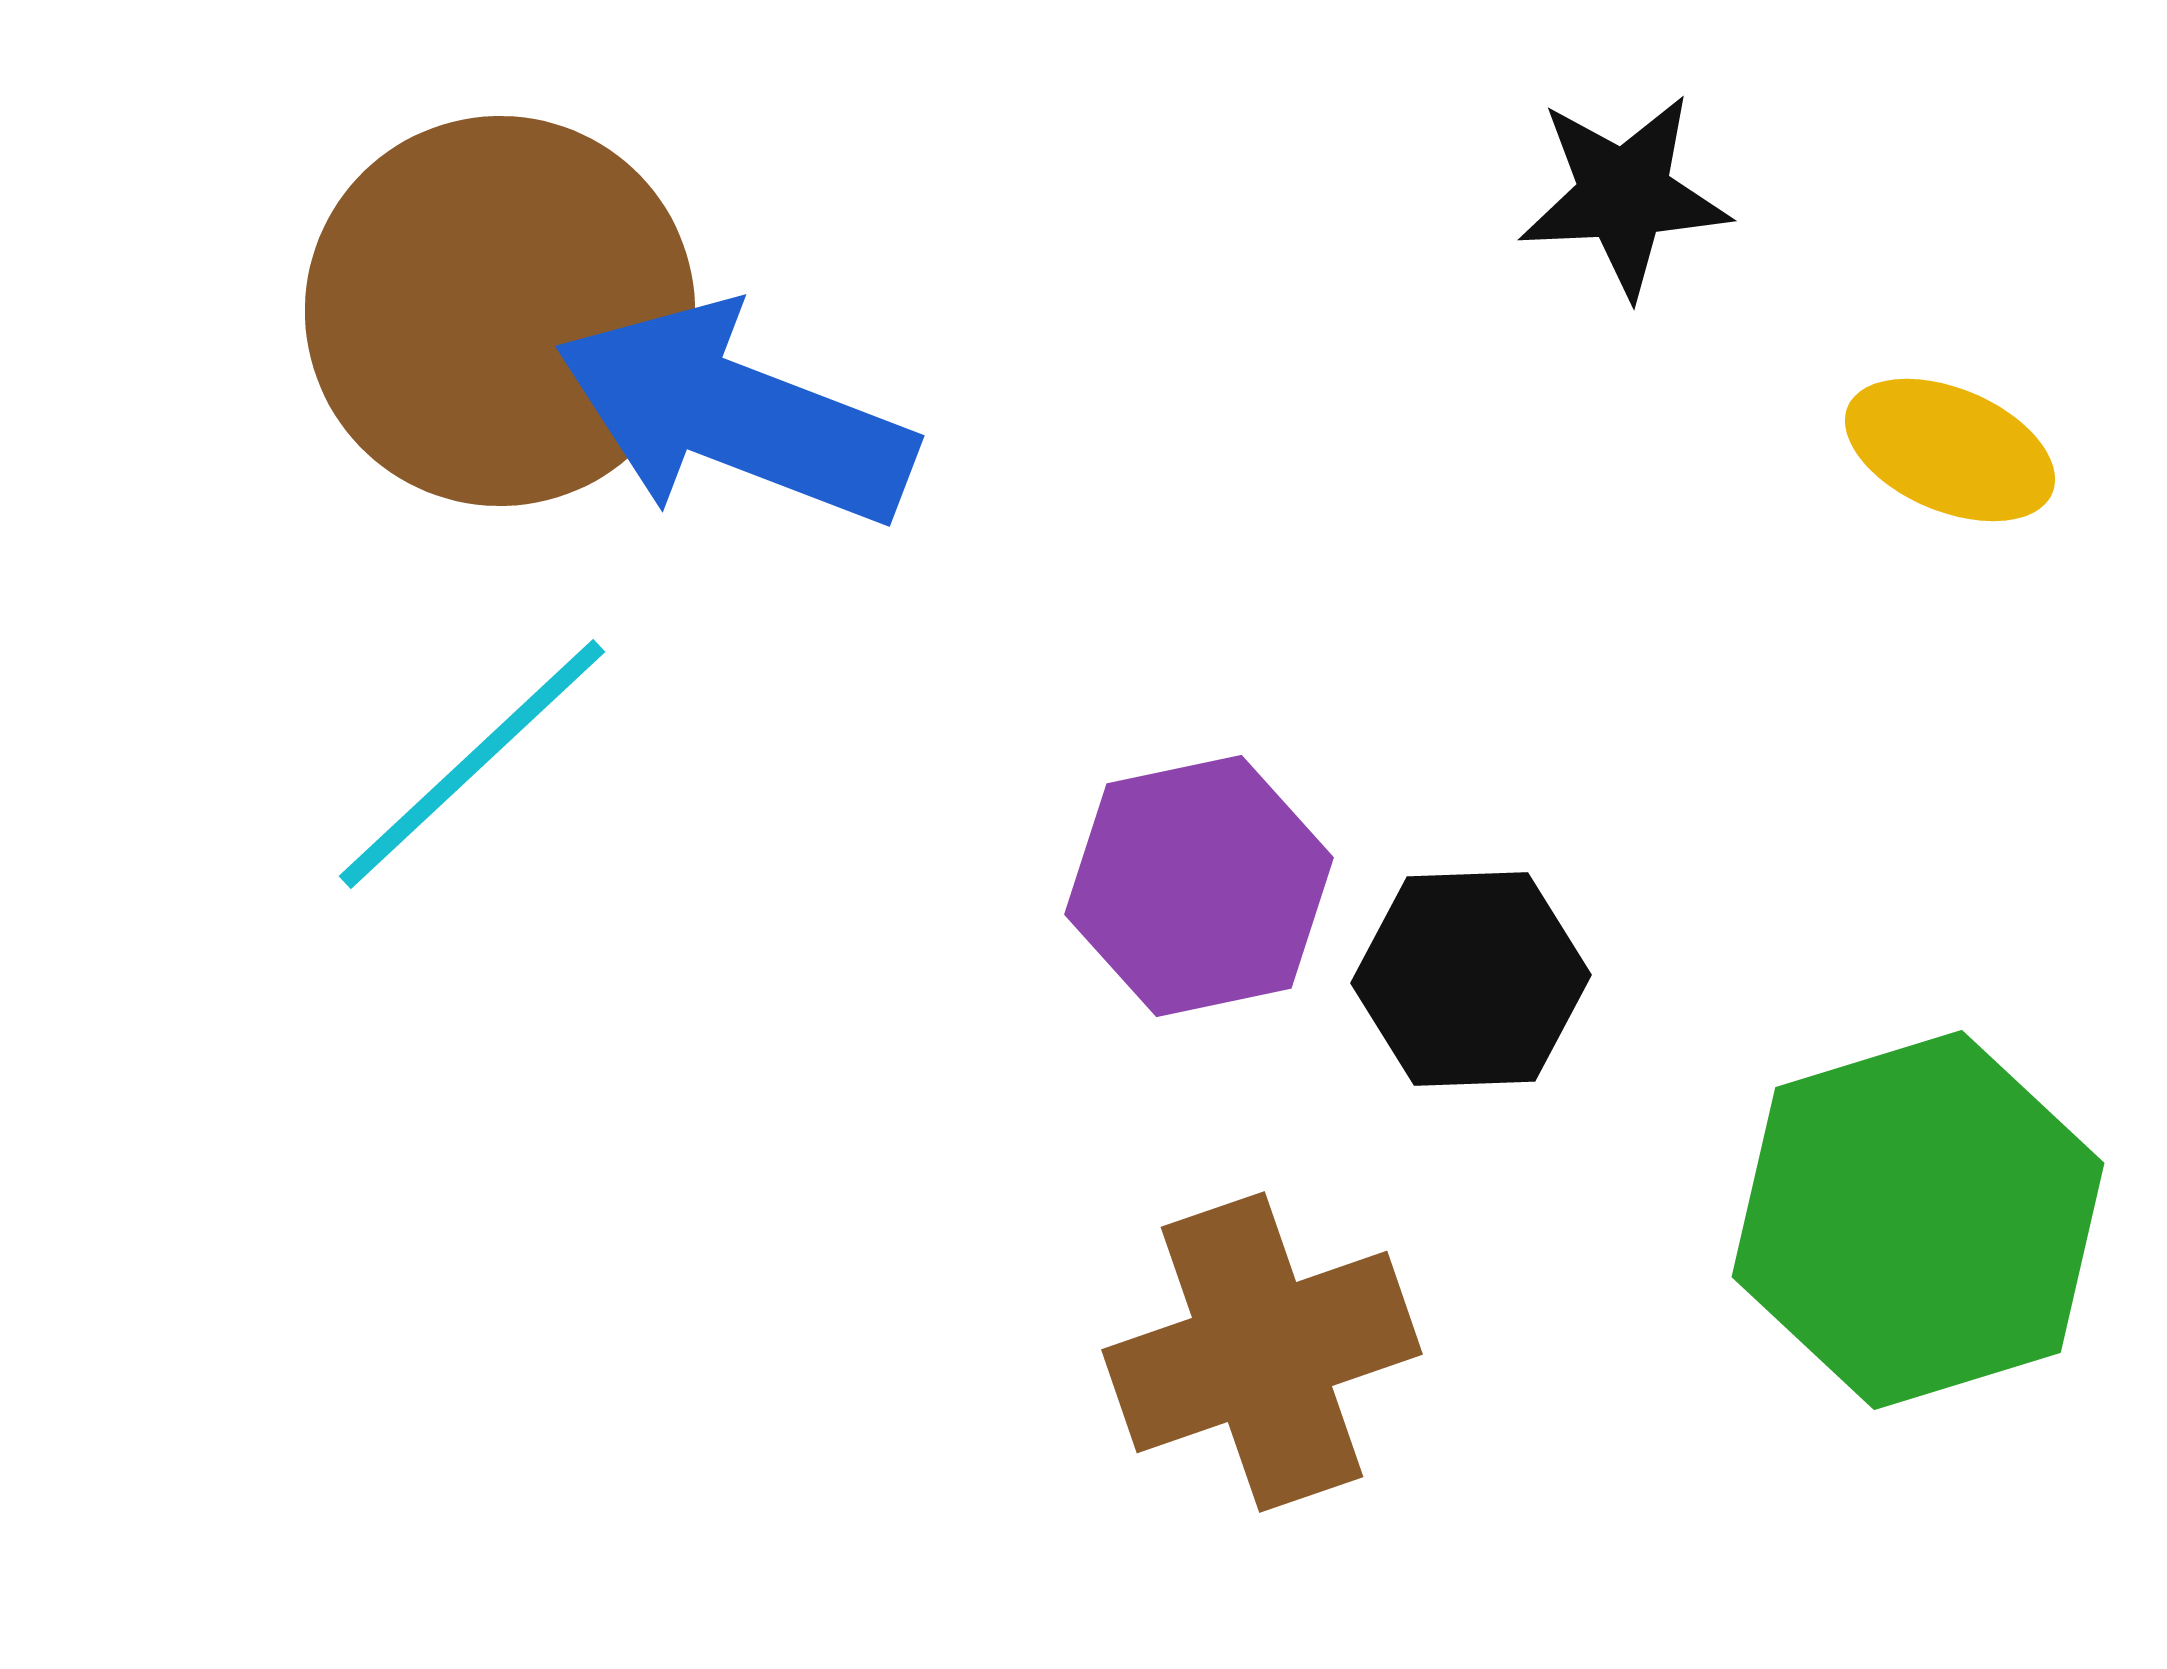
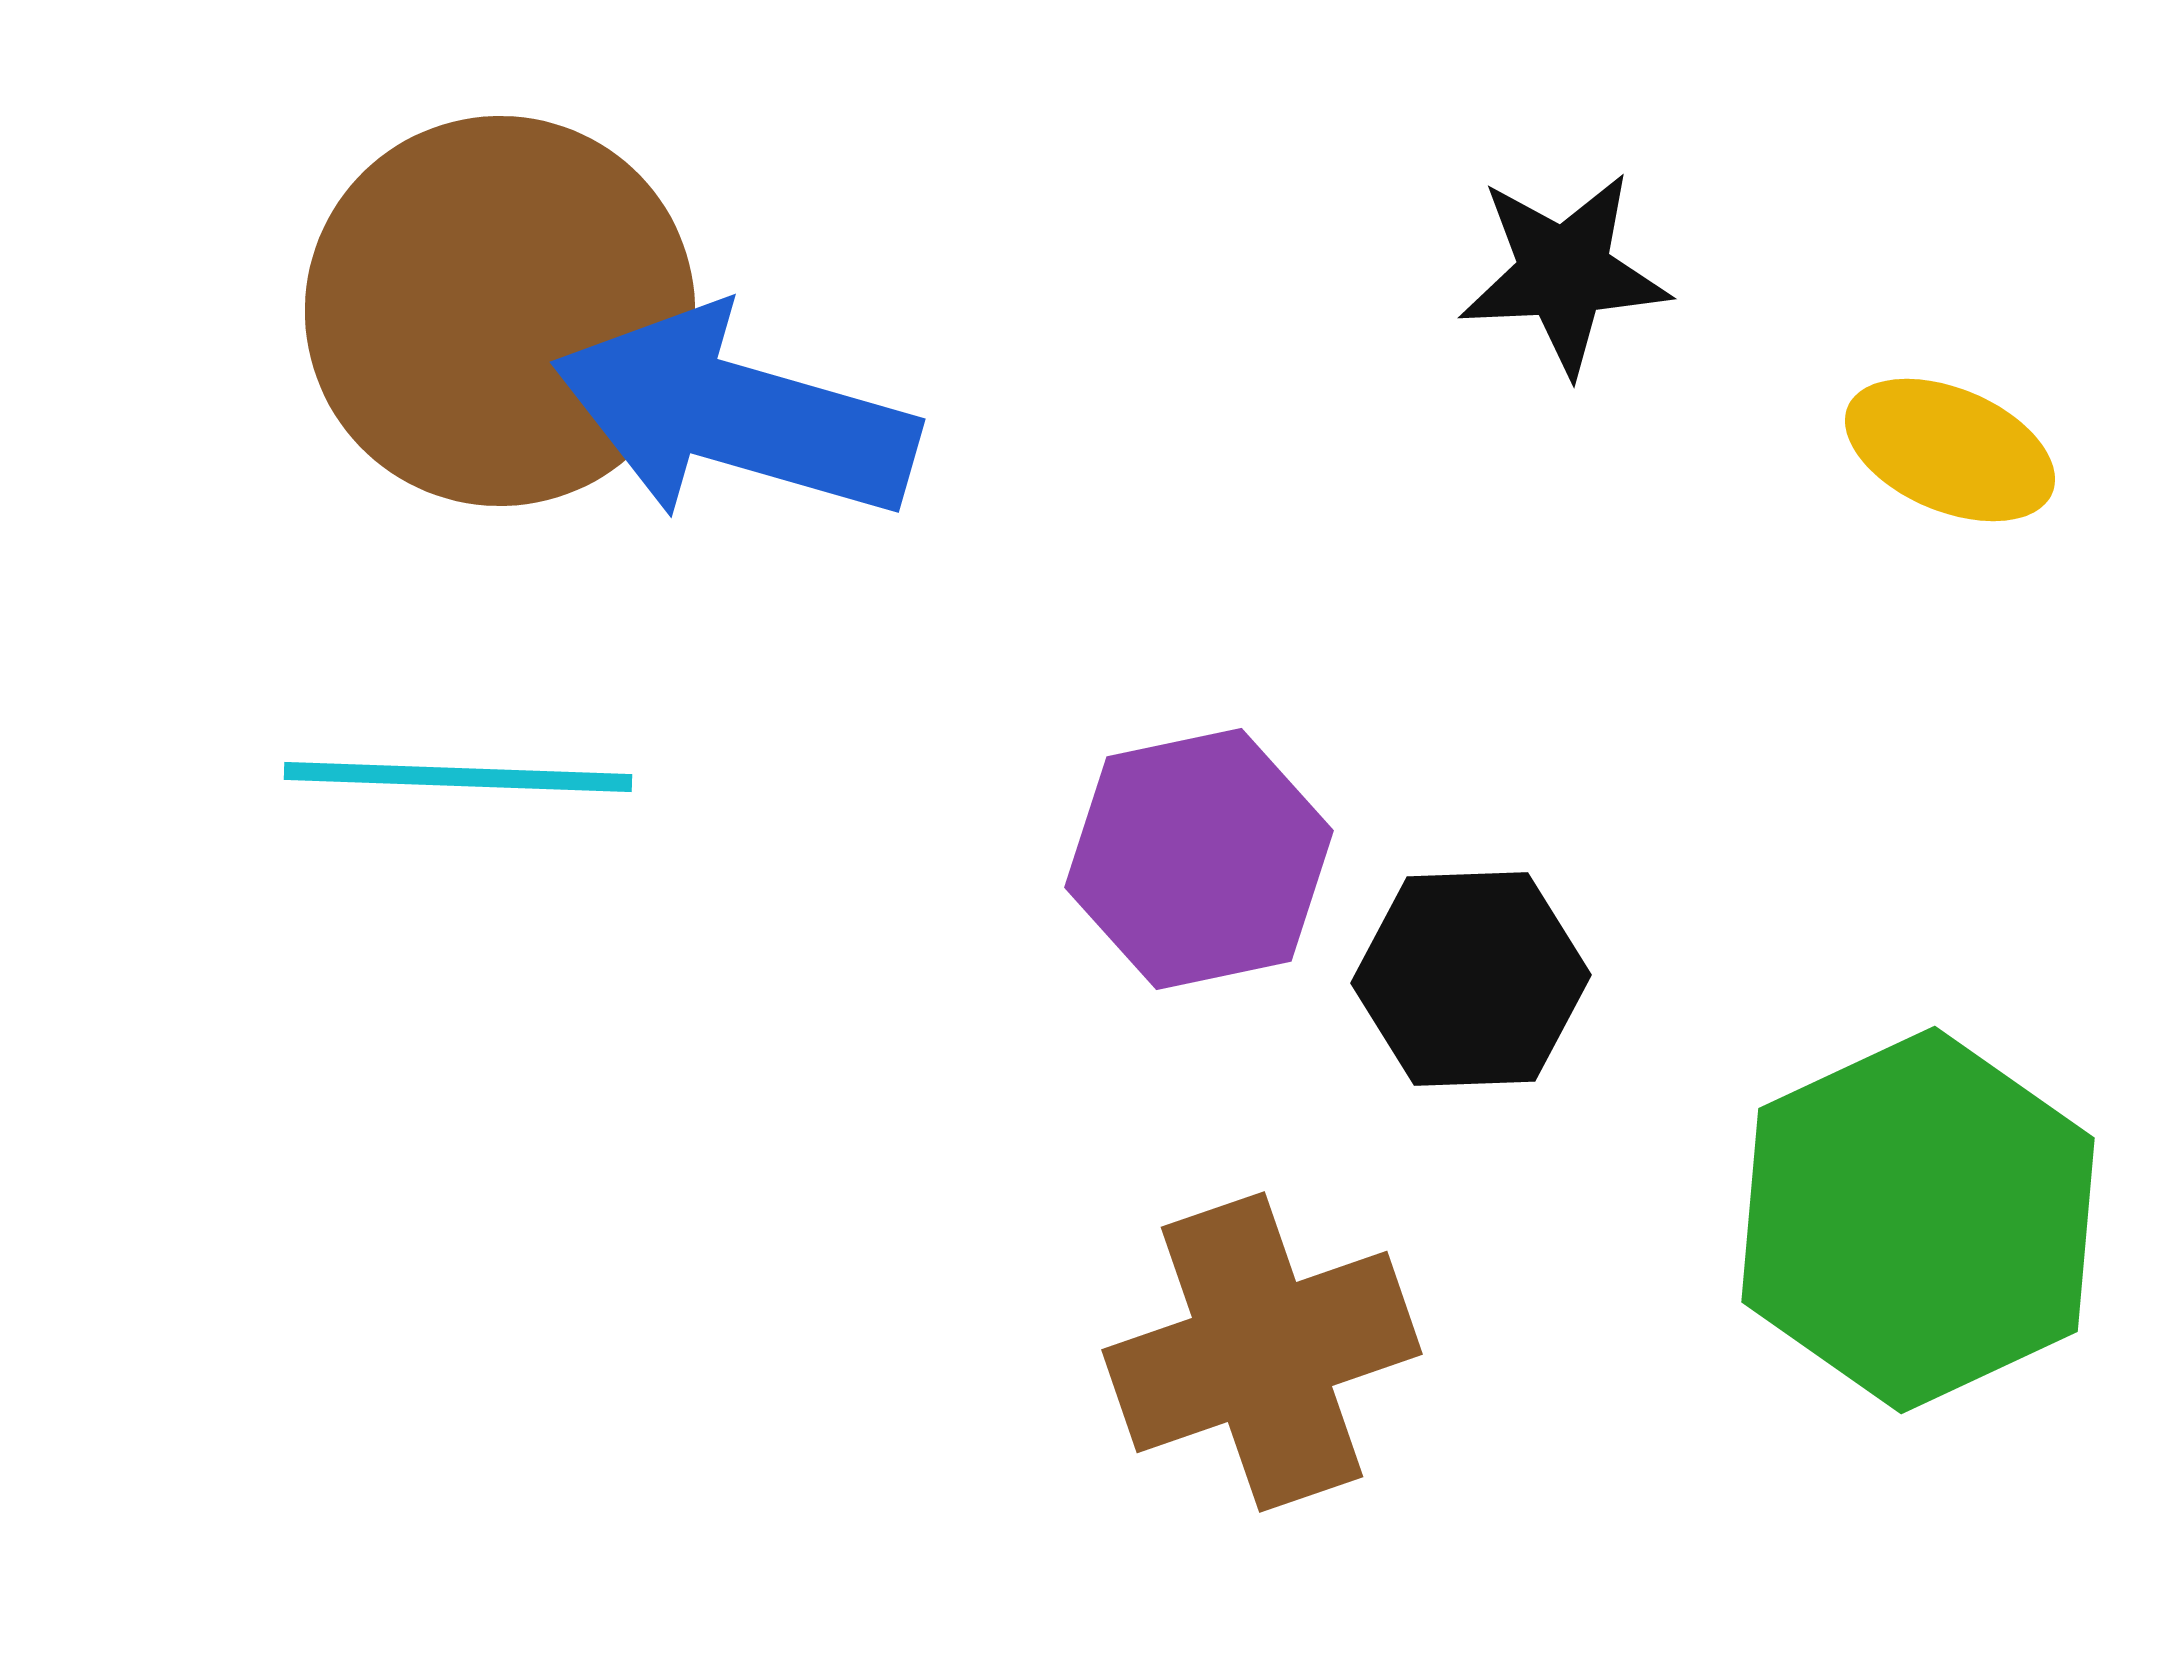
black star: moved 60 px left, 78 px down
blue arrow: rotated 5 degrees counterclockwise
cyan line: moved 14 px left, 13 px down; rotated 45 degrees clockwise
purple hexagon: moved 27 px up
green hexagon: rotated 8 degrees counterclockwise
